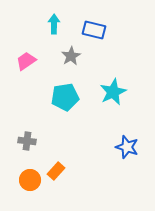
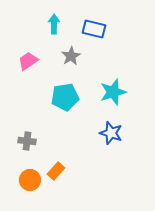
blue rectangle: moved 1 px up
pink trapezoid: moved 2 px right
cyan star: rotated 8 degrees clockwise
blue star: moved 16 px left, 14 px up
